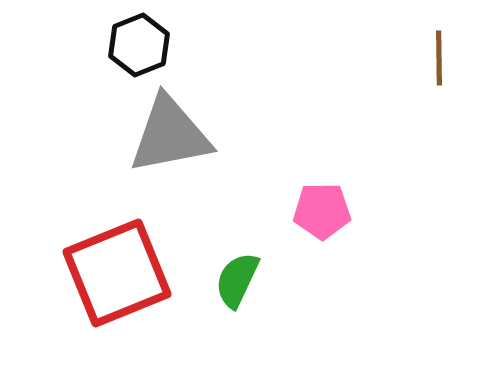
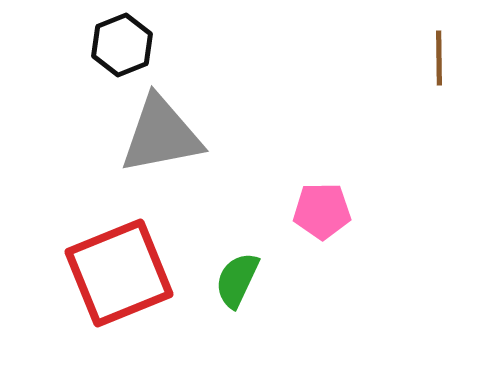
black hexagon: moved 17 px left
gray triangle: moved 9 px left
red square: moved 2 px right
